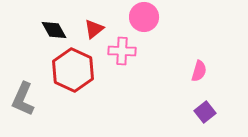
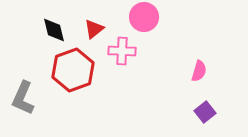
black diamond: rotated 16 degrees clockwise
red hexagon: rotated 15 degrees clockwise
gray L-shape: moved 1 px up
